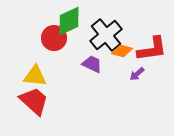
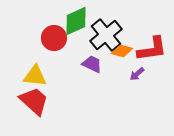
green diamond: moved 7 px right
